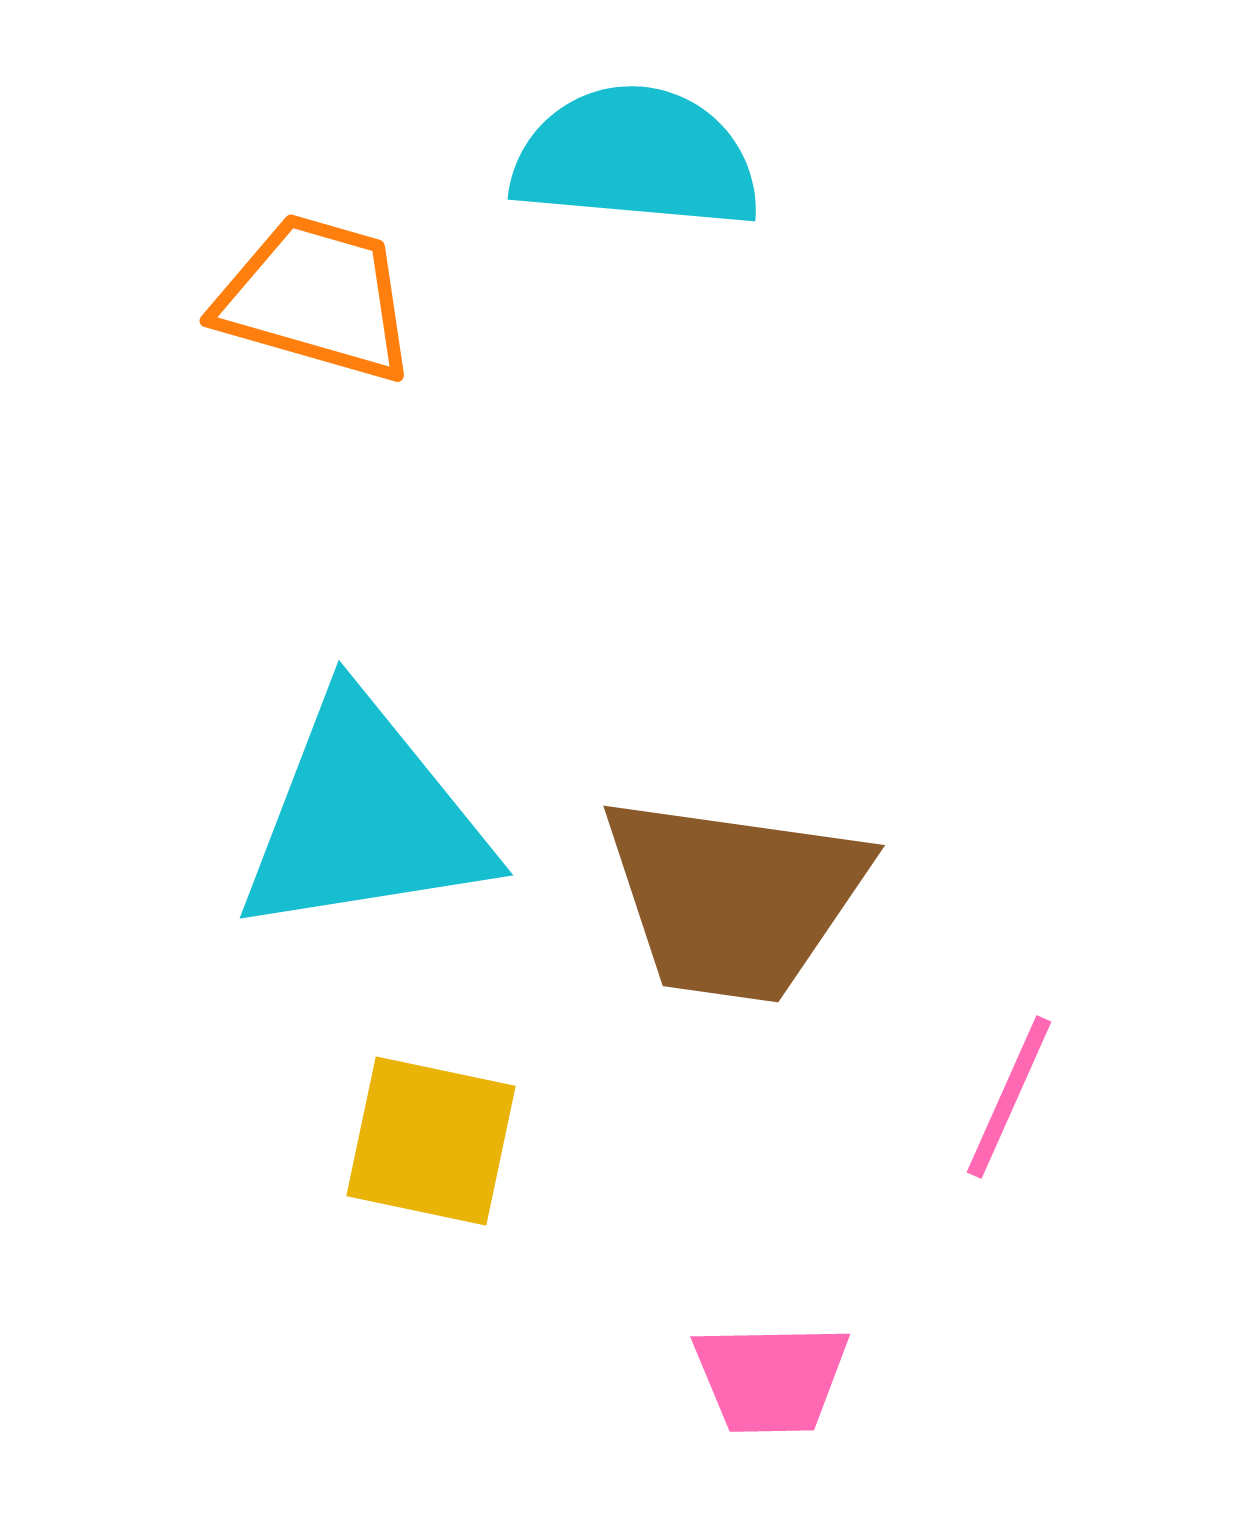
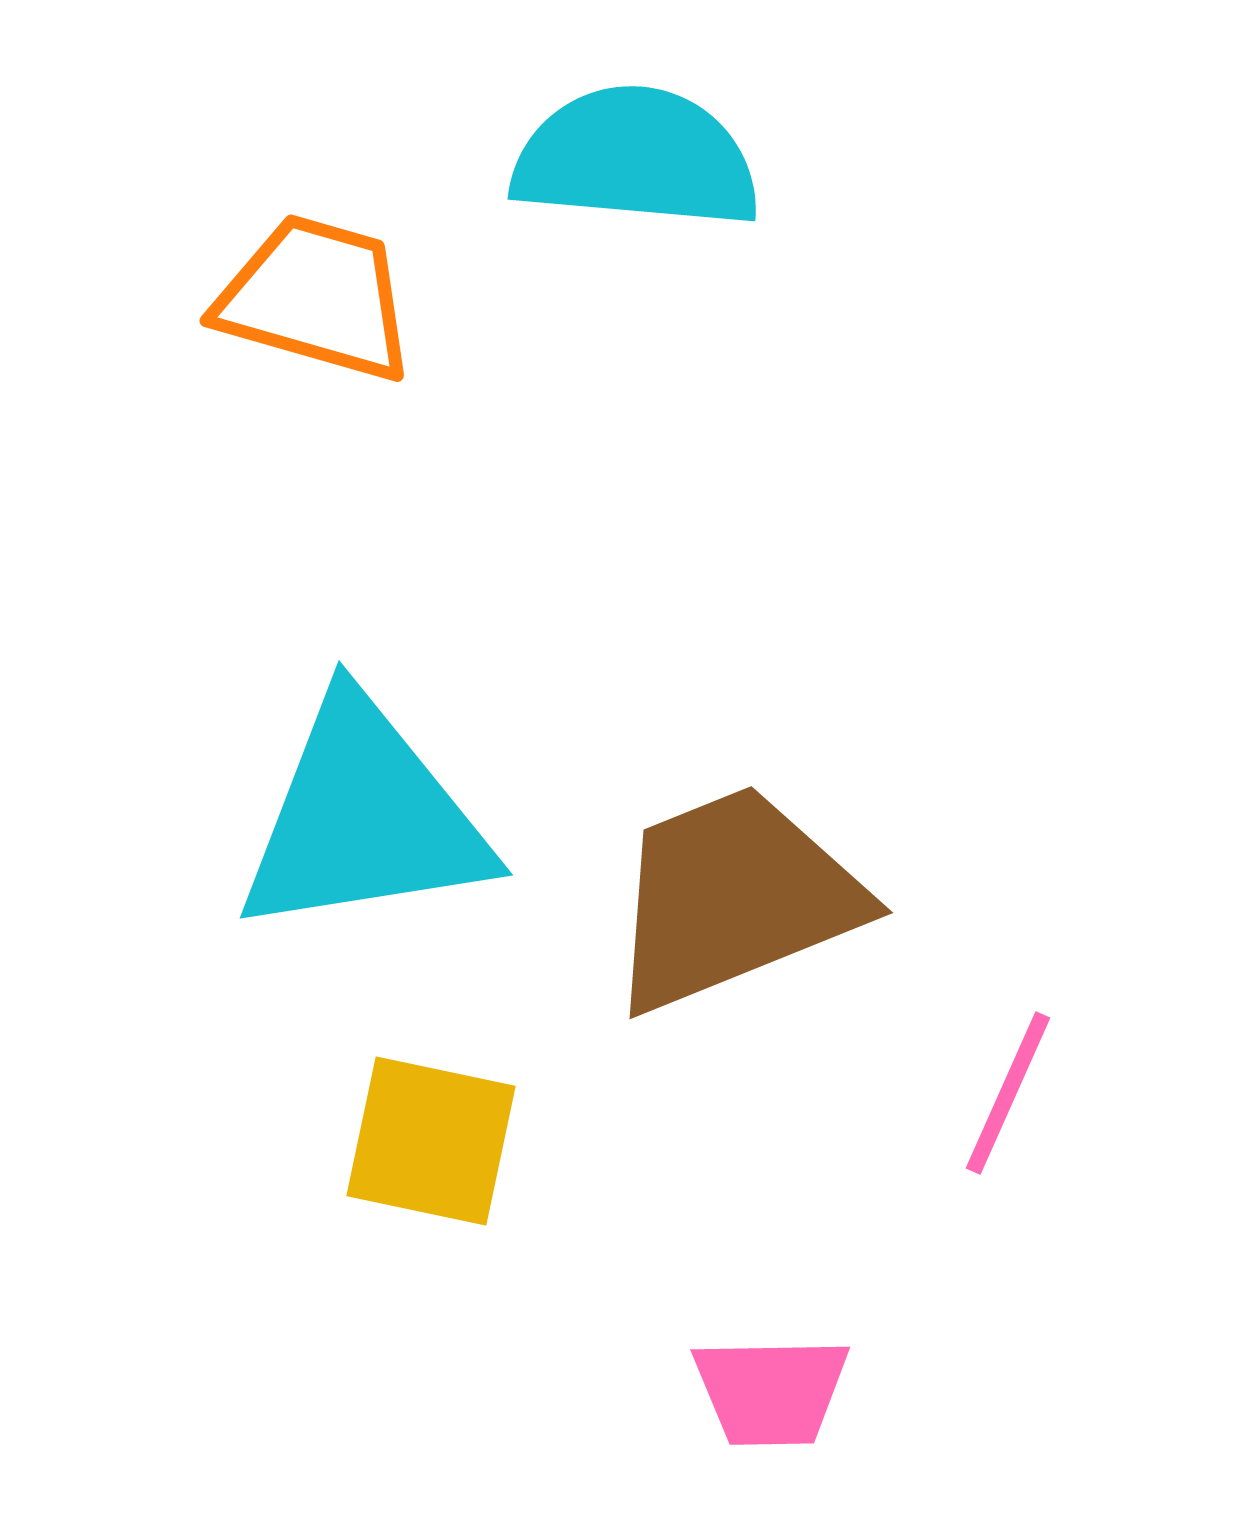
brown trapezoid: rotated 150 degrees clockwise
pink line: moved 1 px left, 4 px up
pink trapezoid: moved 13 px down
